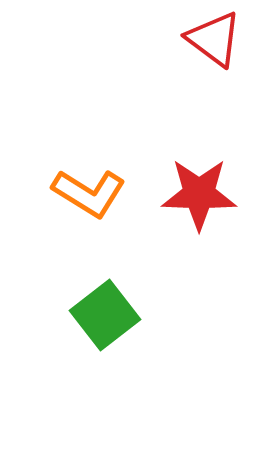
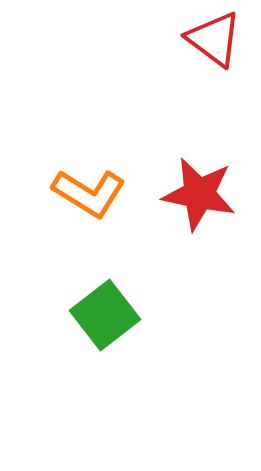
red star: rotated 10 degrees clockwise
